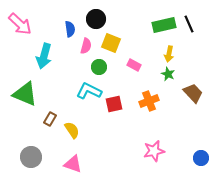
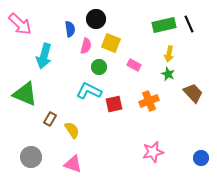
pink star: moved 1 px left, 1 px down
